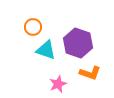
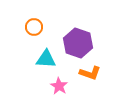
orange circle: moved 1 px right
cyan triangle: moved 9 px down; rotated 15 degrees counterclockwise
pink star: moved 1 px right, 2 px down; rotated 18 degrees counterclockwise
